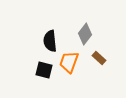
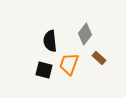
orange trapezoid: moved 2 px down
